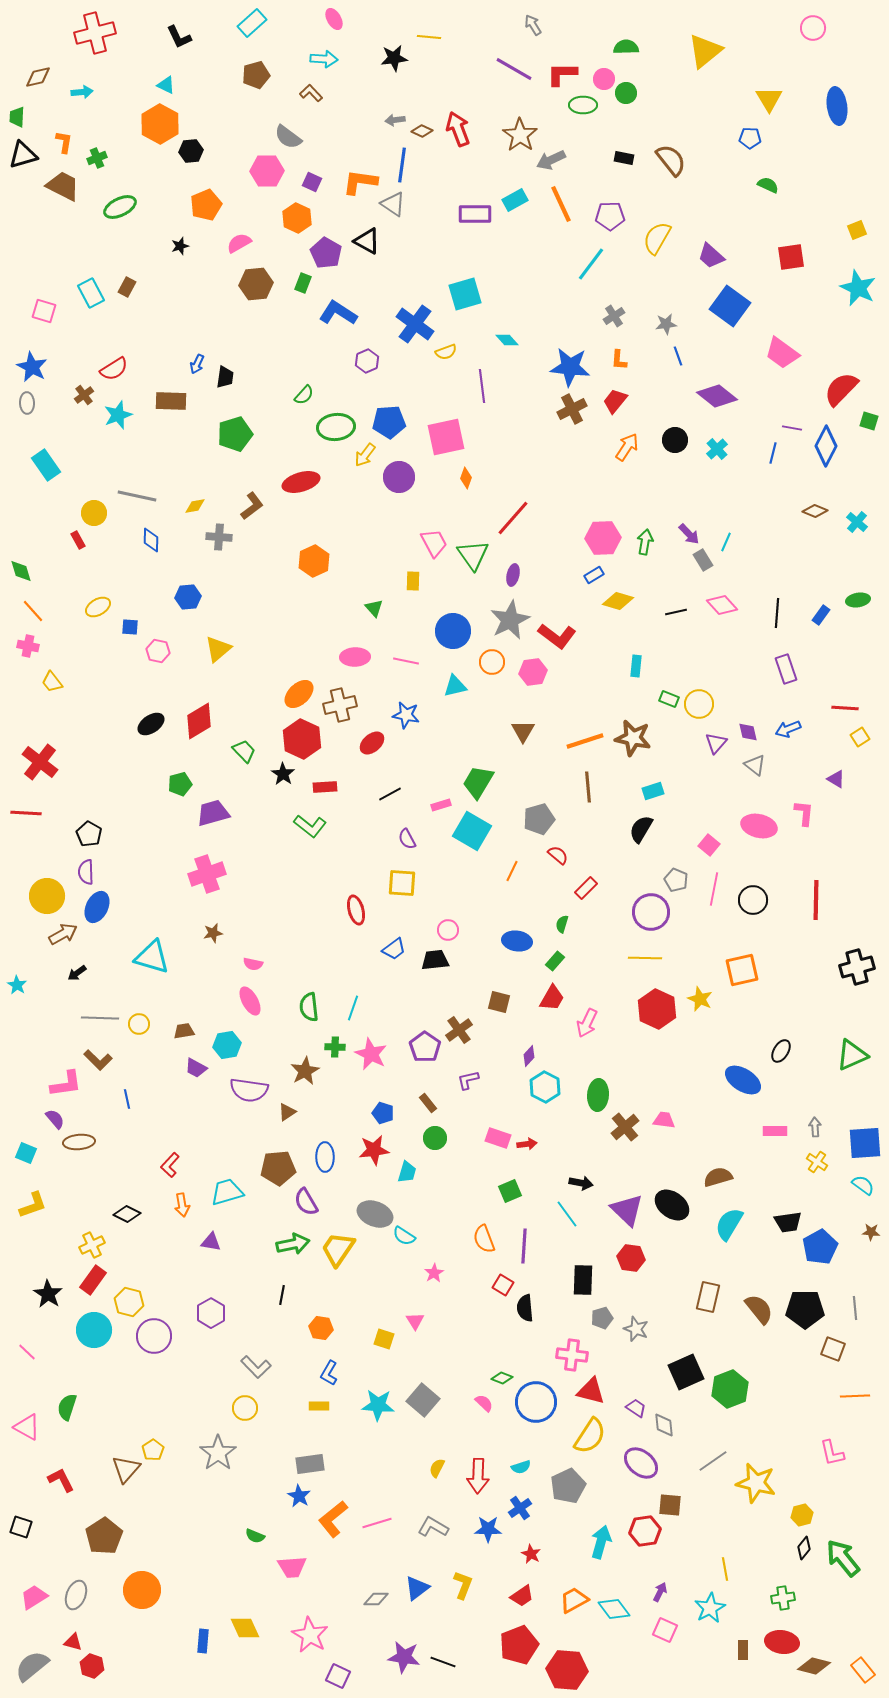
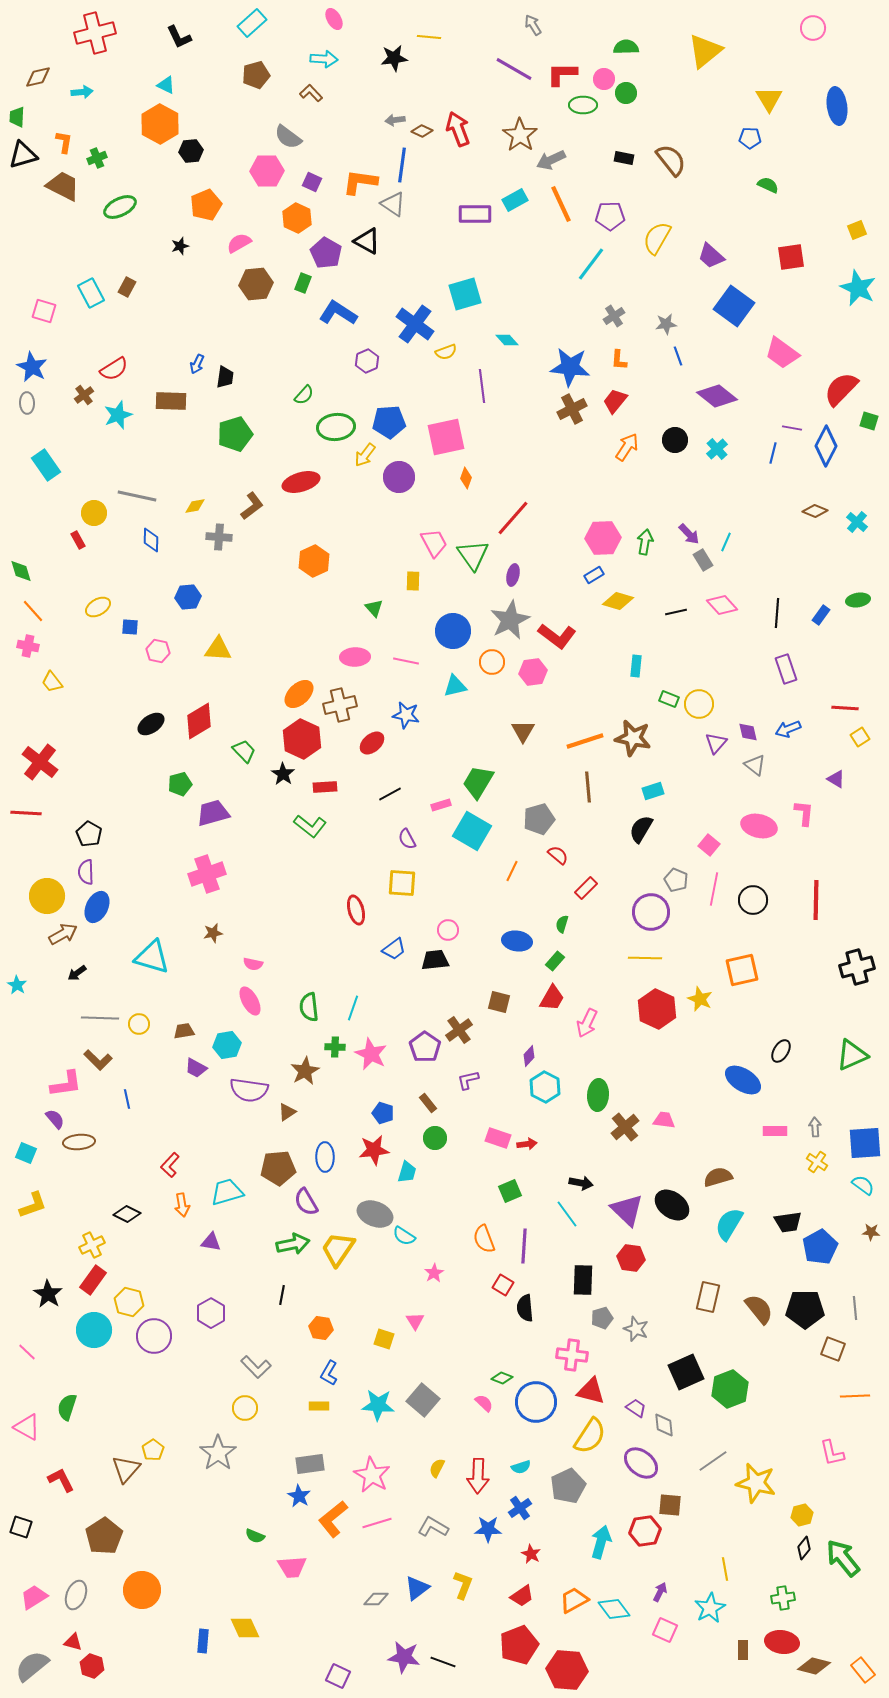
blue square at (730, 306): moved 4 px right
yellow triangle at (218, 649): rotated 44 degrees clockwise
pink star at (310, 1635): moved 62 px right, 160 px up
